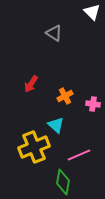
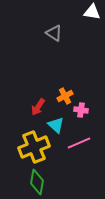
white triangle: rotated 36 degrees counterclockwise
red arrow: moved 7 px right, 23 px down
pink cross: moved 12 px left, 6 px down
pink line: moved 12 px up
green diamond: moved 26 px left
